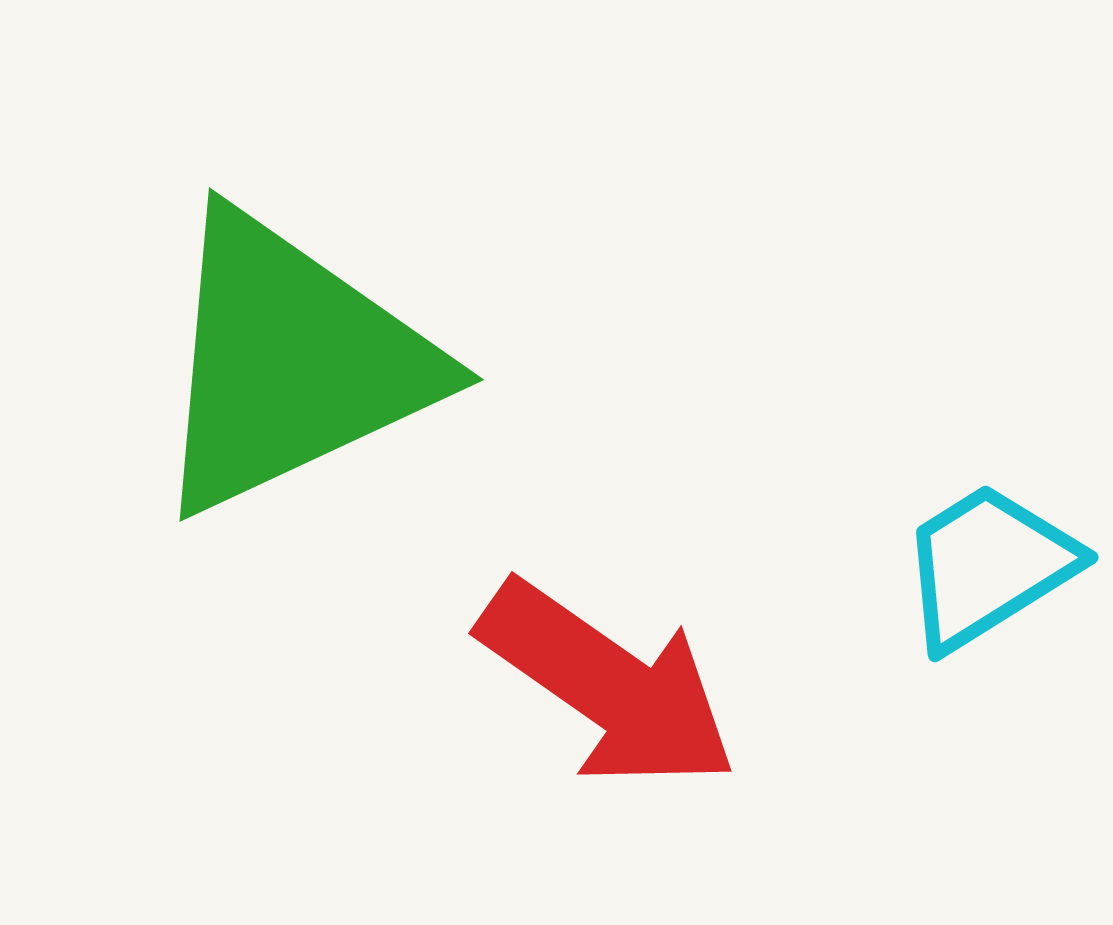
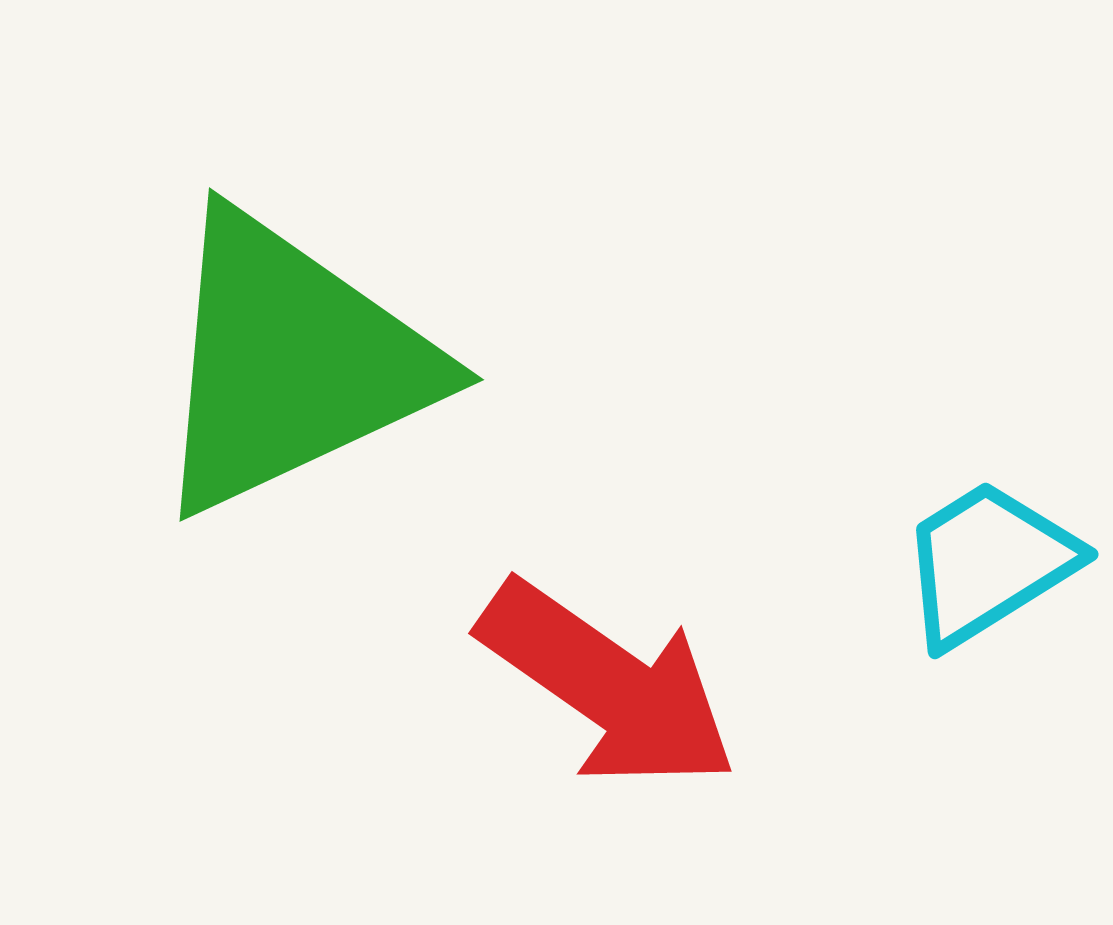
cyan trapezoid: moved 3 px up
